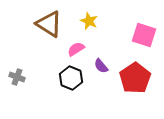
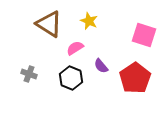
pink semicircle: moved 1 px left, 1 px up
gray cross: moved 12 px right, 3 px up
